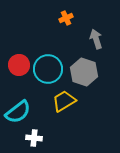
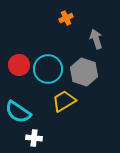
cyan semicircle: rotated 72 degrees clockwise
